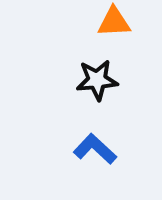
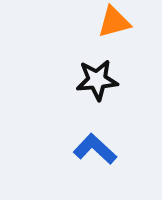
orange triangle: rotated 12 degrees counterclockwise
